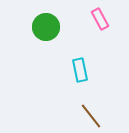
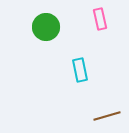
pink rectangle: rotated 15 degrees clockwise
brown line: moved 16 px right; rotated 68 degrees counterclockwise
